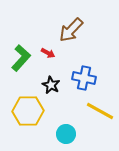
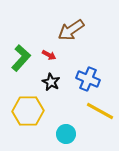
brown arrow: rotated 12 degrees clockwise
red arrow: moved 1 px right, 2 px down
blue cross: moved 4 px right, 1 px down; rotated 10 degrees clockwise
black star: moved 3 px up
